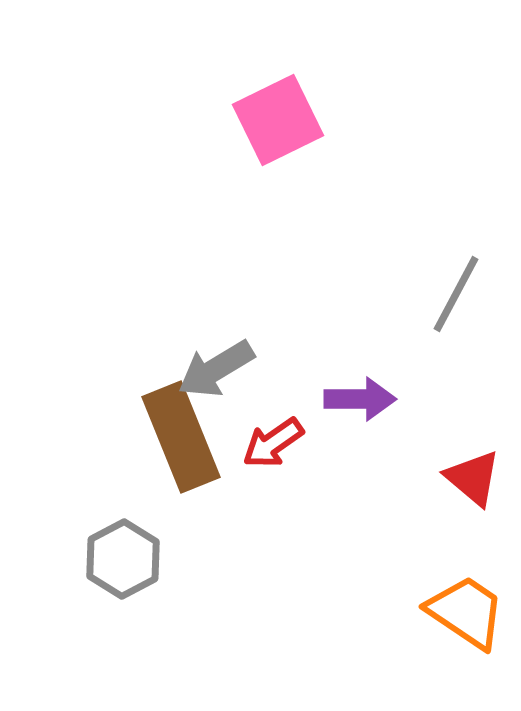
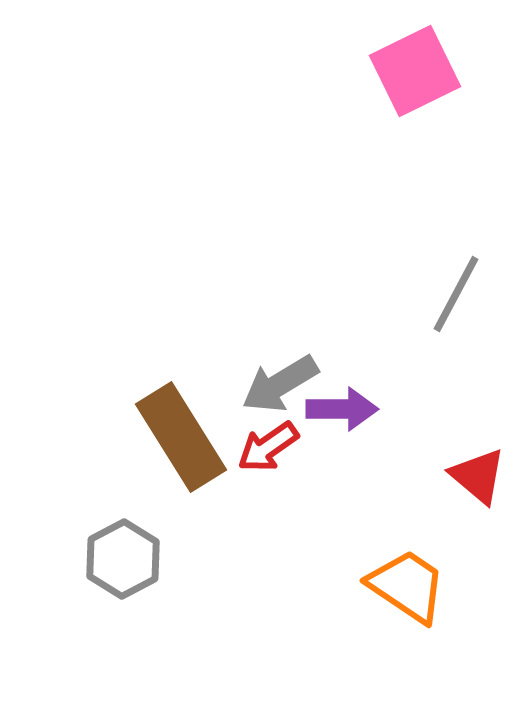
pink square: moved 137 px right, 49 px up
gray arrow: moved 64 px right, 15 px down
purple arrow: moved 18 px left, 10 px down
brown rectangle: rotated 10 degrees counterclockwise
red arrow: moved 5 px left, 4 px down
red triangle: moved 5 px right, 2 px up
orange trapezoid: moved 59 px left, 26 px up
